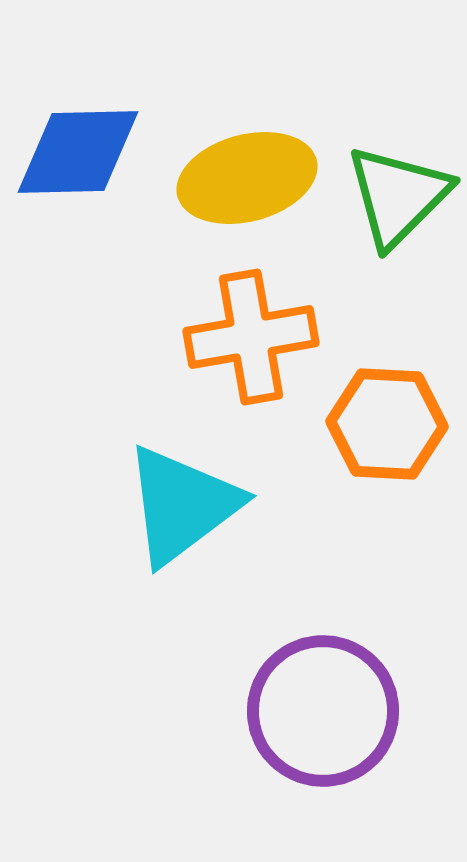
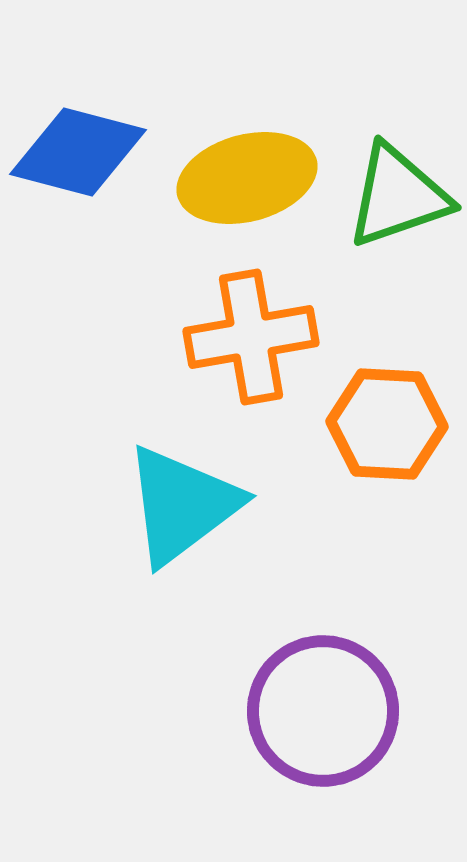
blue diamond: rotated 16 degrees clockwise
green triangle: rotated 26 degrees clockwise
